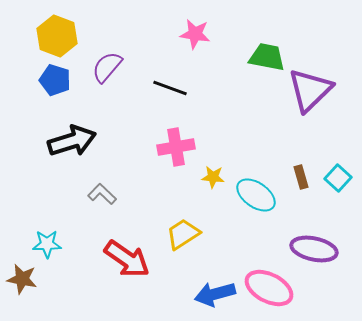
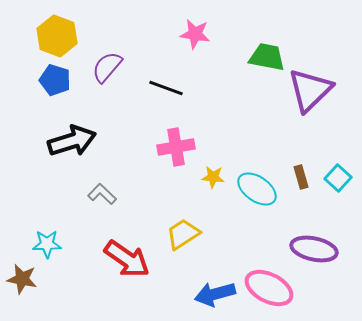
black line: moved 4 px left
cyan ellipse: moved 1 px right, 6 px up
